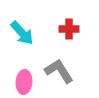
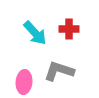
cyan arrow: moved 13 px right
gray L-shape: rotated 40 degrees counterclockwise
